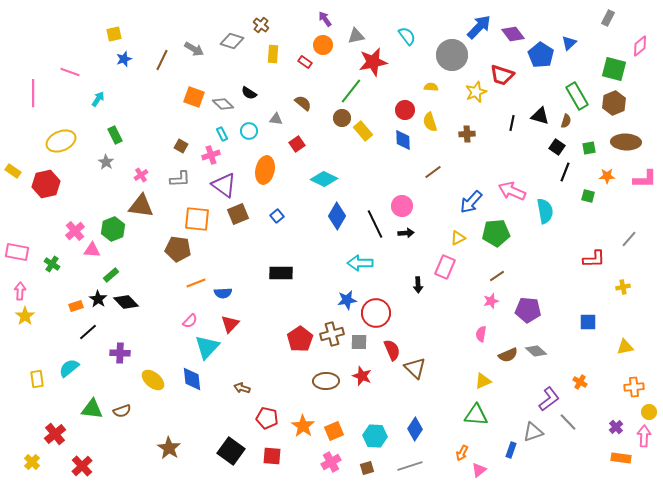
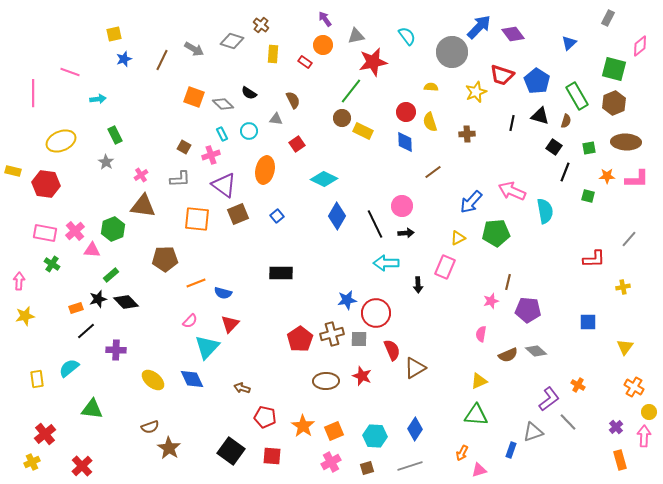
gray circle at (452, 55): moved 3 px up
blue pentagon at (541, 55): moved 4 px left, 26 px down
cyan arrow at (98, 99): rotated 49 degrees clockwise
brown semicircle at (303, 103): moved 10 px left, 3 px up; rotated 24 degrees clockwise
red circle at (405, 110): moved 1 px right, 2 px down
yellow rectangle at (363, 131): rotated 24 degrees counterclockwise
blue diamond at (403, 140): moved 2 px right, 2 px down
brown square at (181, 146): moved 3 px right, 1 px down
black square at (557, 147): moved 3 px left
yellow rectangle at (13, 171): rotated 21 degrees counterclockwise
pink L-shape at (645, 179): moved 8 px left
red hexagon at (46, 184): rotated 20 degrees clockwise
brown triangle at (141, 206): moved 2 px right
brown pentagon at (178, 249): moved 13 px left, 10 px down; rotated 10 degrees counterclockwise
pink rectangle at (17, 252): moved 28 px right, 19 px up
cyan arrow at (360, 263): moved 26 px right
brown line at (497, 276): moved 11 px right, 6 px down; rotated 42 degrees counterclockwise
pink arrow at (20, 291): moved 1 px left, 10 px up
blue semicircle at (223, 293): rotated 18 degrees clockwise
black star at (98, 299): rotated 24 degrees clockwise
orange rectangle at (76, 306): moved 2 px down
yellow star at (25, 316): rotated 24 degrees clockwise
black line at (88, 332): moved 2 px left, 1 px up
gray square at (359, 342): moved 3 px up
yellow triangle at (625, 347): rotated 42 degrees counterclockwise
purple cross at (120, 353): moved 4 px left, 3 px up
brown triangle at (415, 368): rotated 45 degrees clockwise
blue diamond at (192, 379): rotated 20 degrees counterclockwise
yellow triangle at (483, 381): moved 4 px left
orange cross at (580, 382): moved 2 px left, 3 px down
orange cross at (634, 387): rotated 36 degrees clockwise
brown semicircle at (122, 411): moved 28 px right, 16 px down
red pentagon at (267, 418): moved 2 px left, 1 px up
red cross at (55, 434): moved 10 px left
orange rectangle at (621, 458): moved 1 px left, 2 px down; rotated 66 degrees clockwise
yellow cross at (32, 462): rotated 21 degrees clockwise
pink triangle at (479, 470): rotated 21 degrees clockwise
